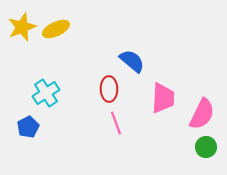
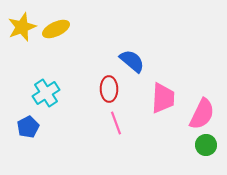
green circle: moved 2 px up
